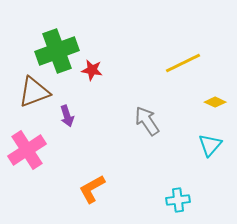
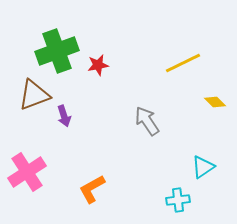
red star: moved 6 px right, 5 px up; rotated 20 degrees counterclockwise
brown triangle: moved 3 px down
yellow diamond: rotated 20 degrees clockwise
purple arrow: moved 3 px left
cyan triangle: moved 7 px left, 22 px down; rotated 15 degrees clockwise
pink cross: moved 22 px down
